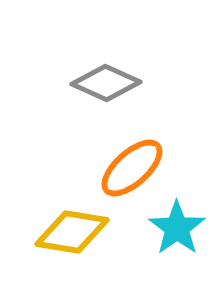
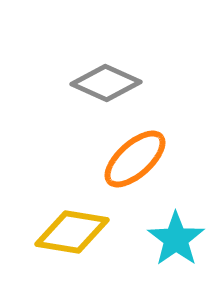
orange ellipse: moved 3 px right, 9 px up
cyan star: moved 1 px left, 11 px down
